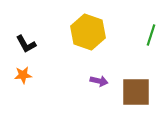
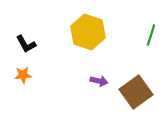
brown square: rotated 36 degrees counterclockwise
